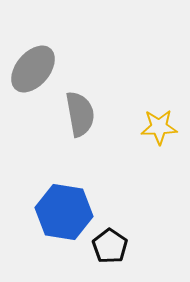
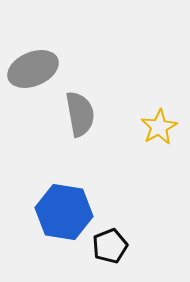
gray ellipse: rotated 27 degrees clockwise
yellow star: rotated 27 degrees counterclockwise
black pentagon: rotated 16 degrees clockwise
